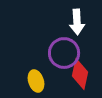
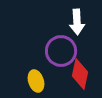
purple circle: moved 3 px left, 2 px up
